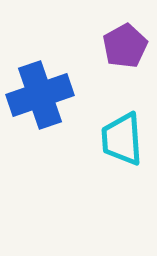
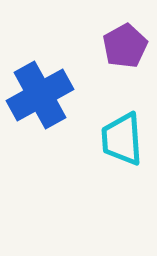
blue cross: rotated 10 degrees counterclockwise
